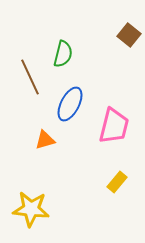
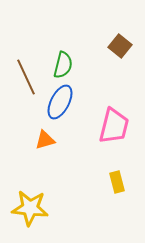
brown square: moved 9 px left, 11 px down
green semicircle: moved 11 px down
brown line: moved 4 px left
blue ellipse: moved 10 px left, 2 px up
yellow rectangle: rotated 55 degrees counterclockwise
yellow star: moved 1 px left, 1 px up
